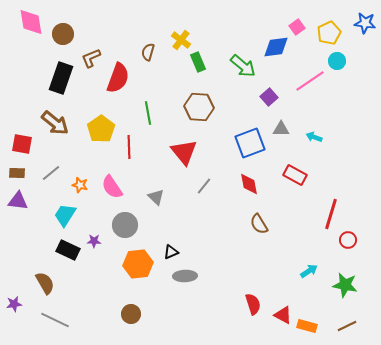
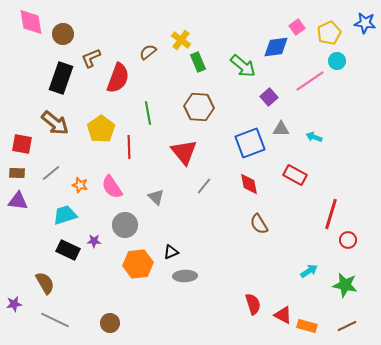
brown semicircle at (148, 52): rotated 36 degrees clockwise
cyan trapezoid at (65, 215): rotated 40 degrees clockwise
brown circle at (131, 314): moved 21 px left, 9 px down
